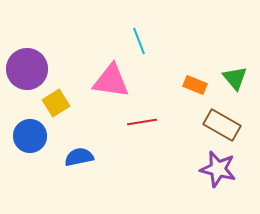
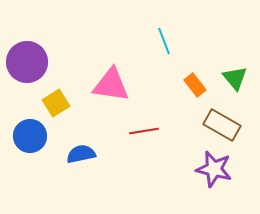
cyan line: moved 25 px right
purple circle: moved 7 px up
pink triangle: moved 4 px down
orange rectangle: rotated 30 degrees clockwise
red line: moved 2 px right, 9 px down
blue semicircle: moved 2 px right, 3 px up
purple star: moved 4 px left
